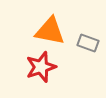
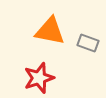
red star: moved 2 px left, 11 px down
